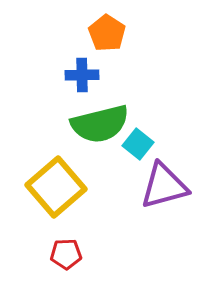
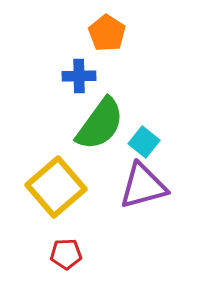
blue cross: moved 3 px left, 1 px down
green semicircle: rotated 40 degrees counterclockwise
cyan square: moved 6 px right, 2 px up
purple triangle: moved 21 px left
